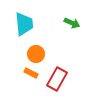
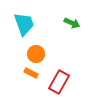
cyan trapezoid: rotated 15 degrees counterclockwise
red rectangle: moved 2 px right, 3 px down
